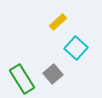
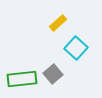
yellow rectangle: moved 1 px down
green rectangle: rotated 64 degrees counterclockwise
